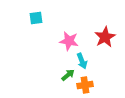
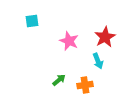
cyan square: moved 4 px left, 3 px down
pink star: rotated 12 degrees clockwise
cyan arrow: moved 16 px right
green arrow: moved 9 px left, 5 px down
